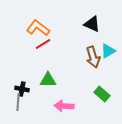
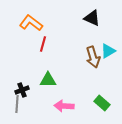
black triangle: moved 6 px up
orange L-shape: moved 7 px left, 5 px up
red line: rotated 42 degrees counterclockwise
black cross: moved 1 px down; rotated 32 degrees counterclockwise
green rectangle: moved 9 px down
gray line: moved 1 px left, 2 px down
